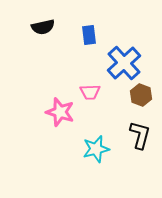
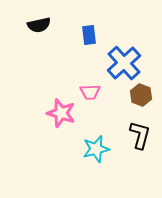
black semicircle: moved 4 px left, 2 px up
pink star: moved 1 px right, 1 px down
